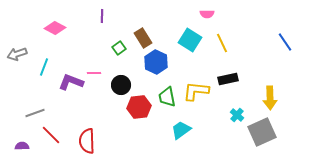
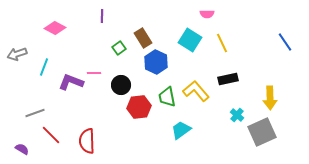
yellow L-shape: rotated 44 degrees clockwise
purple semicircle: moved 3 px down; rotated 32 degrees clockwise
